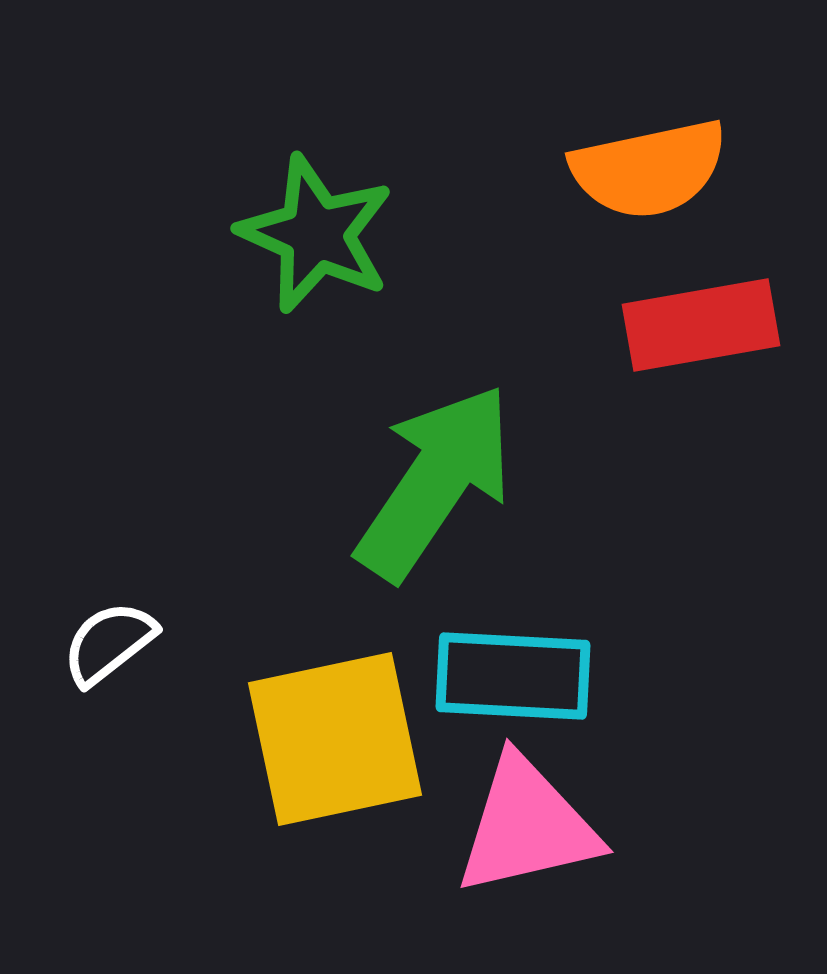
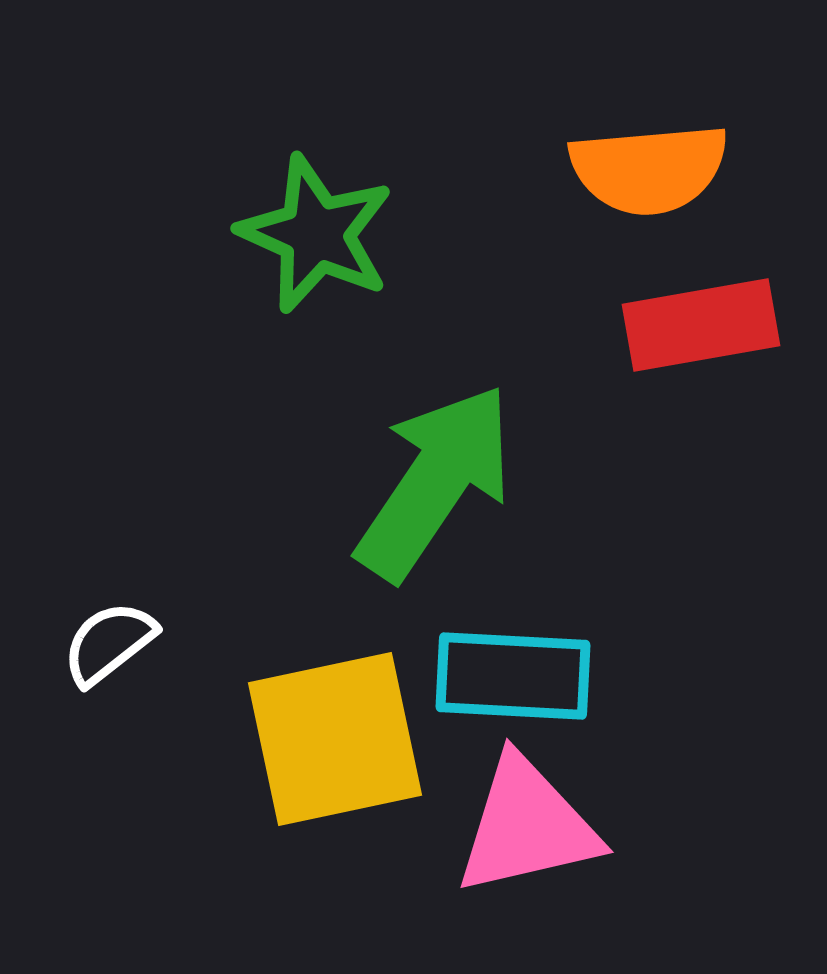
orange semicircle: rotated 7 degrees clockwise
